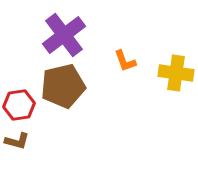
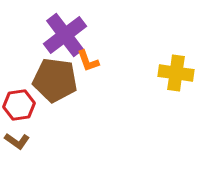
purple cross: moved 1 px right
orange L-shape: moved 37 px left
brown pentagon: moved 8 px left, 6 px up; rotated 21 degrees clockwise
brown L-shape: rotated 20 degrees clockwise
